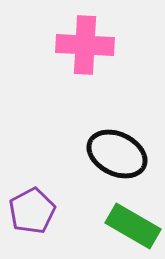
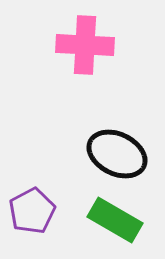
green rectangle: moved 18 px left, 6 px up
